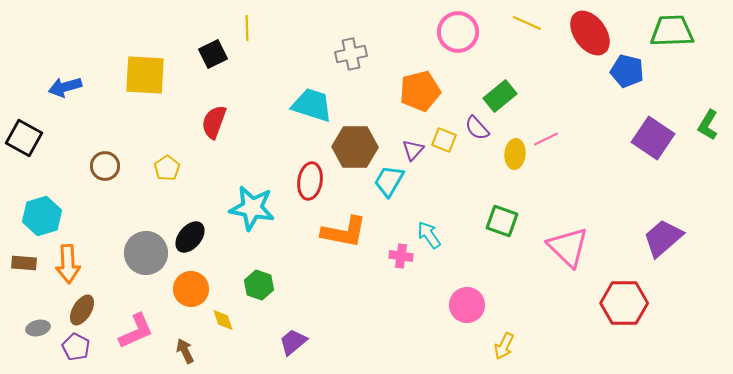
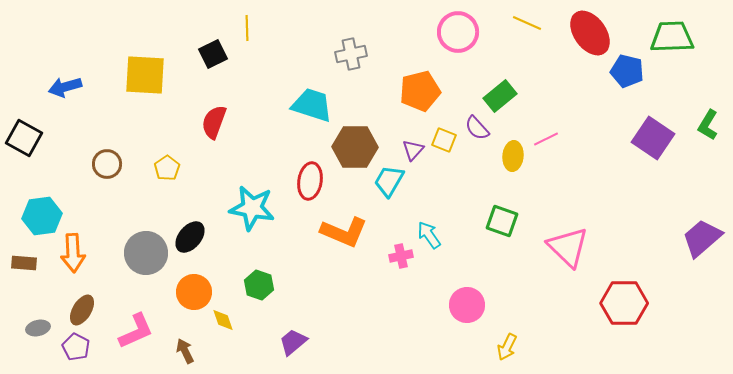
green trapezoid at (672, 31): moved 6 px down
yellow ellipse at (515, 154): moved 2 px left, 2 px down
brown circle at (105, 166): moved 2 px right, 2 px up
cyan hexagon at (42, 216): rotated 9 degrees clockwise
orange L-shape at (344, 232): rotated 12 degrees clockwise
purple trapezoid at (663, 238): moved 39 px right
pink cross at (401, 256): rotated 20 degrees counterclockwise
orange arrow at (68, 264): moved 5 px right, 11 px up
orange circle at (191, 289): moved 3 px right, 3 px down
yellow arrow at (504, 346): moved 3 px right, 1 px down
